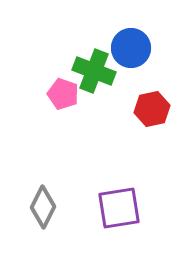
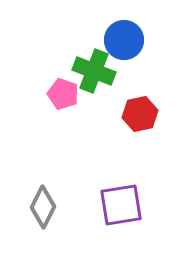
blue circle: moved 7 px left, 8 px up
red hexagon: moved 12 px left, 5 px down
purple square: moved 2 px right, 3 px up
